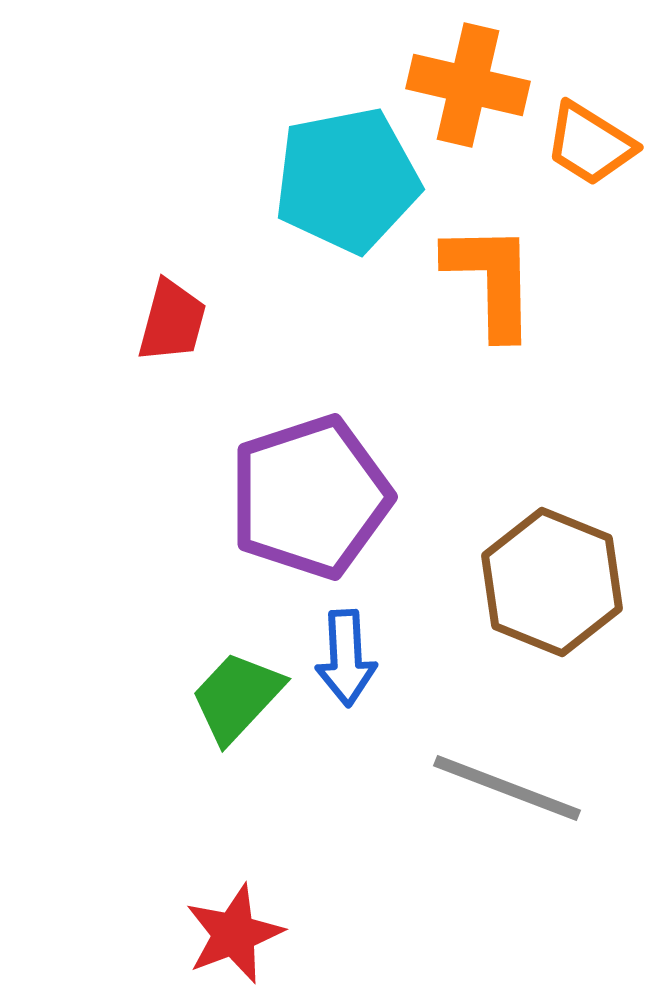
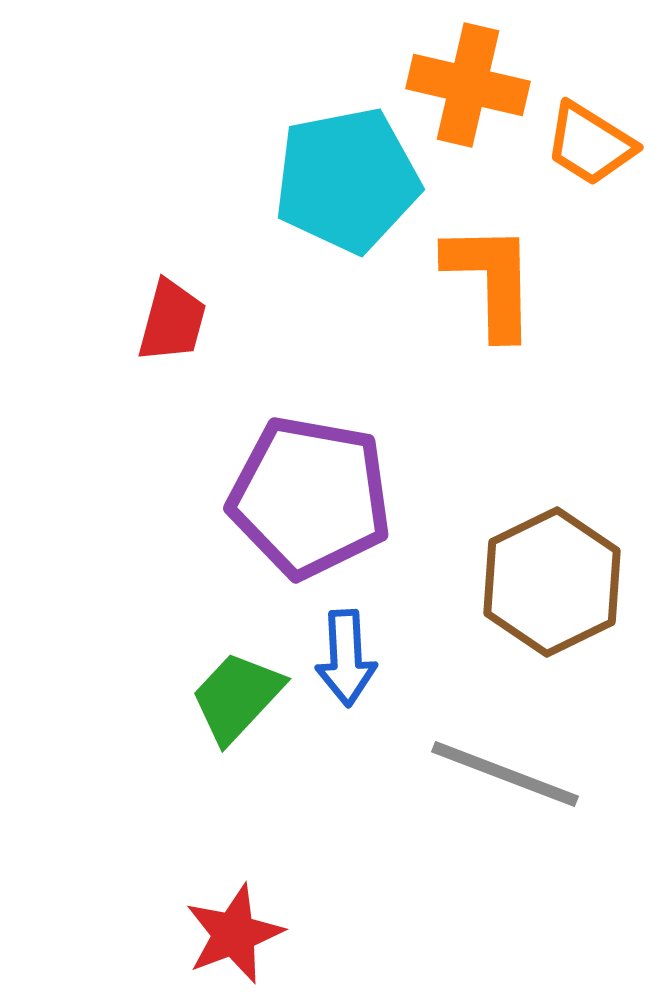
purple pentagon: rotated 28 degrees clockwise
brown hexagon: rotated 12 degrees clockwise
gray line: moved 2 px left, 14 px up
